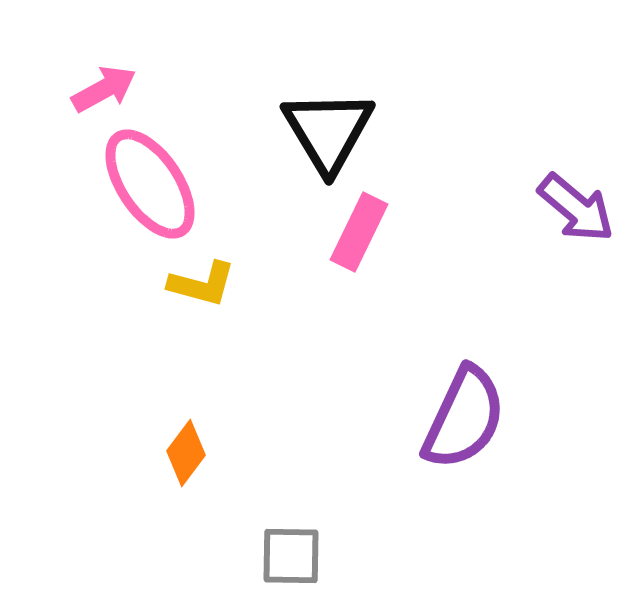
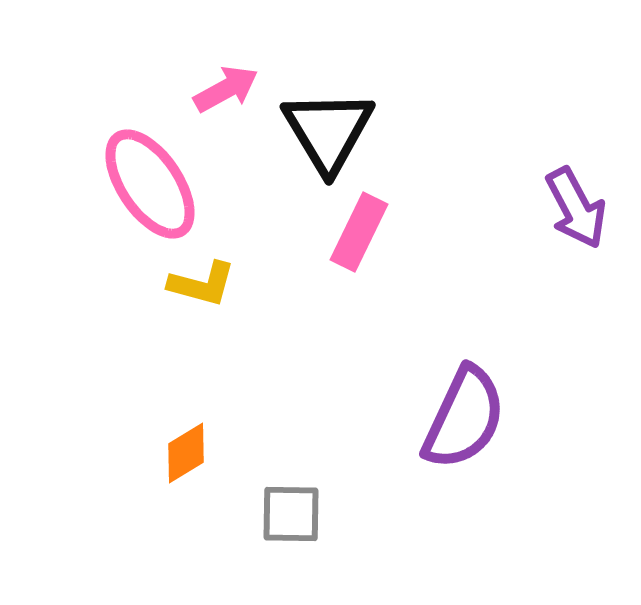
pink arrow: moved 122 px right
purple arrow: rotated 22 degrees clockwise
orange diamond: rotated 22 degrees clockwise
gray square: moved 42 px up
